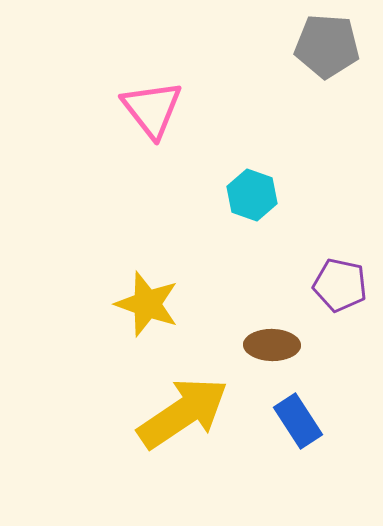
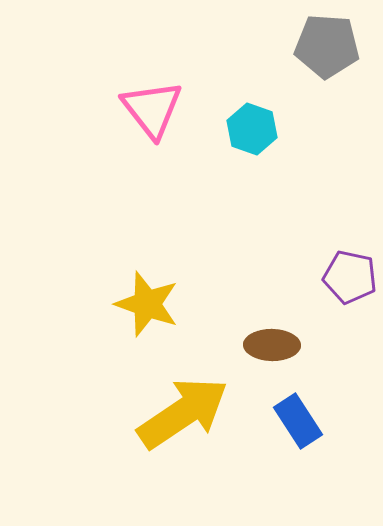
cyan hexagon: moved 66 px up
purple pentagon: moved 10 px right, 8 px up
